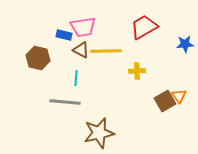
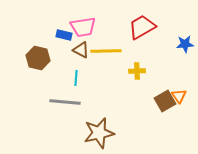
red trapezoid: moved 2 px left
